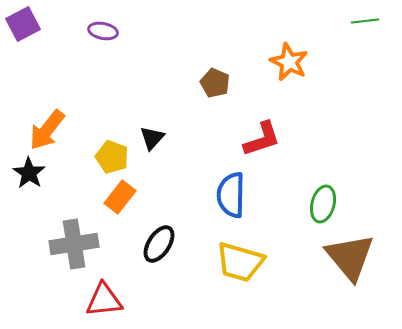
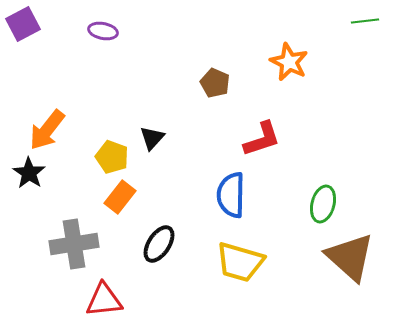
brown triangle: rotated 8 degrees counterclockwise
